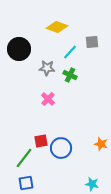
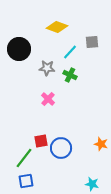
blue square: moved 2 px up
